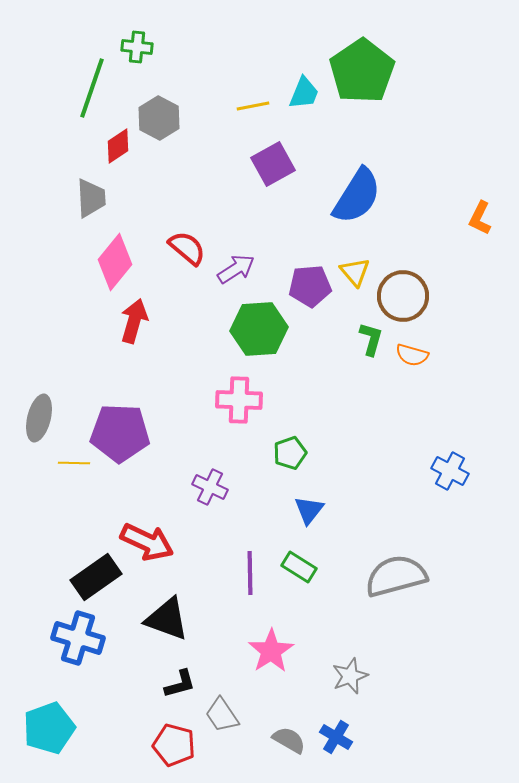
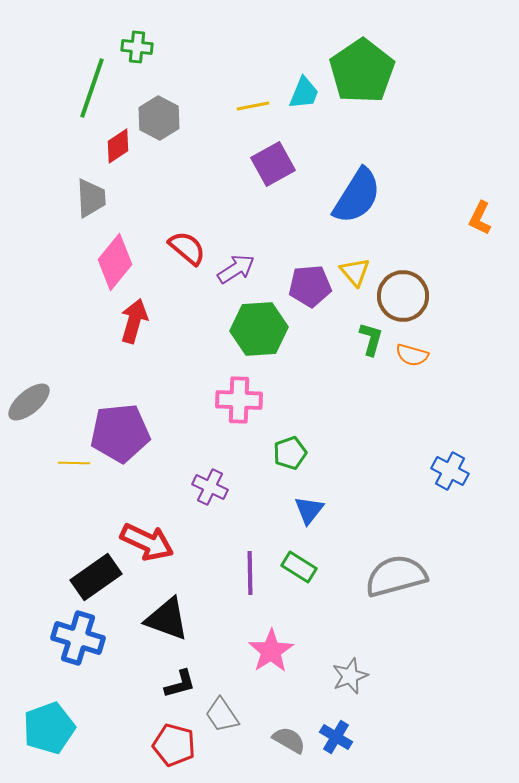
gray ellipse at (39, 418): moved 10 px left, 16 px up; rotated 36 degrees clockwise
purple pentagon at (120, 433): rotated 8 degrees counterclockwise
